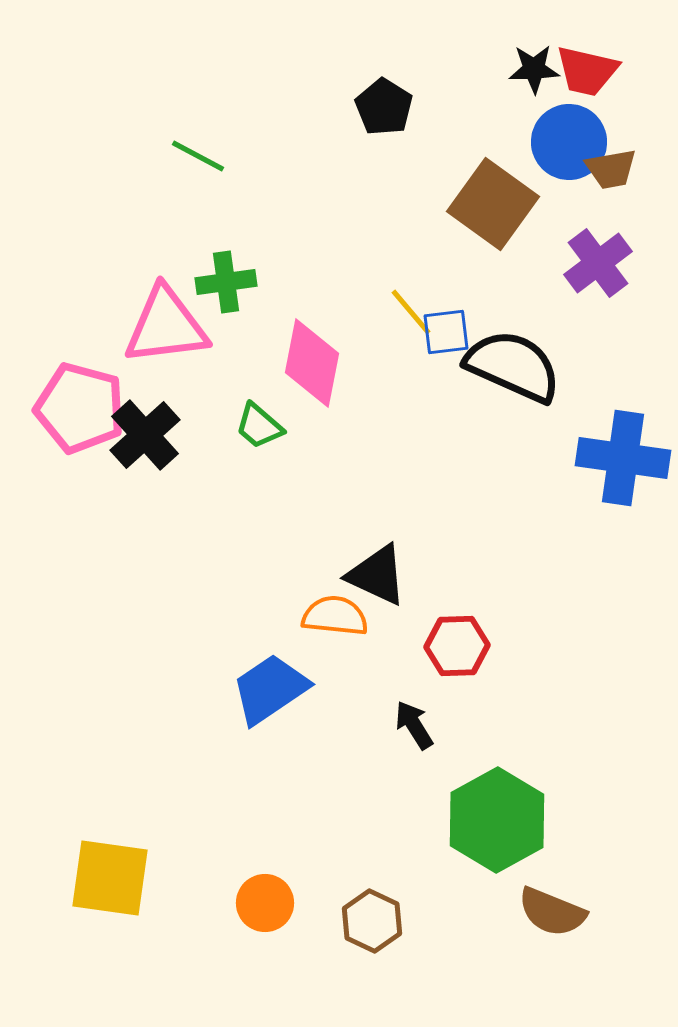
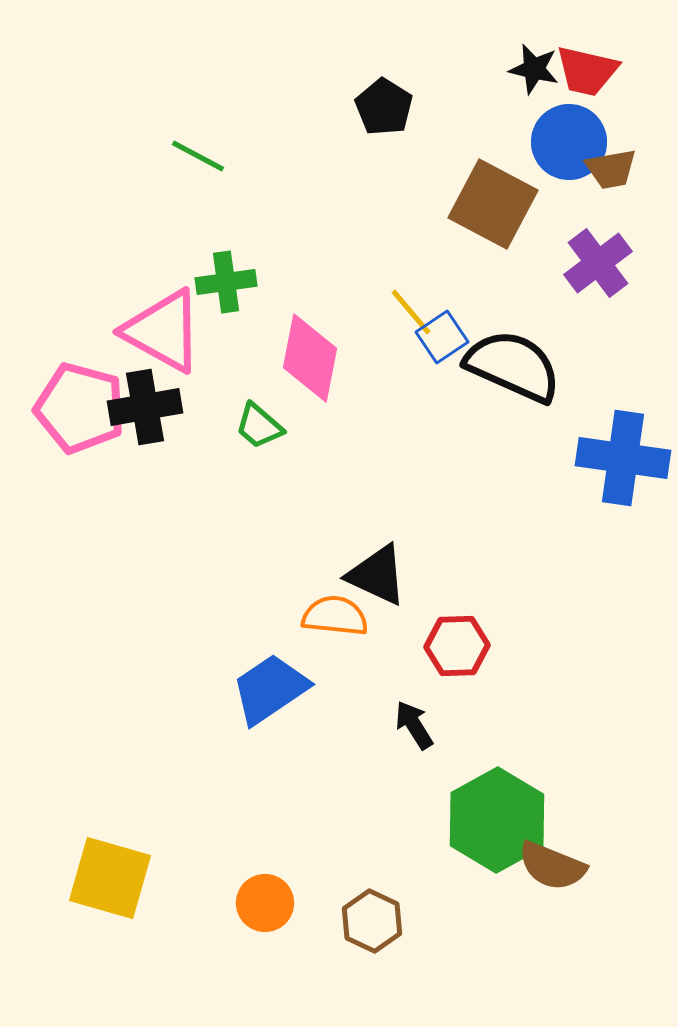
black star: rotated 15 degrees clockwise
brown square: rotated 8 degrees counterclockwise
pink triangle: moved 3 px left, 5 px down; rotated 36 degrees clockwise
blue square: moved 4 px left, 5 px down; rotated 27 degrees counterclockwise
pink diamond: moved 2 px left, 5 px up
black cross: moved 28 px up; rotated 32 degrees clockwise
yellow square: rotated 8 degrees clockwise
brown semicircle: moved 46 px up
